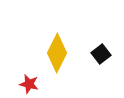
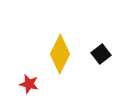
yellow diamond: moved 3 px right, 1 px down
